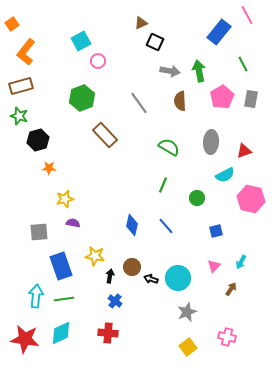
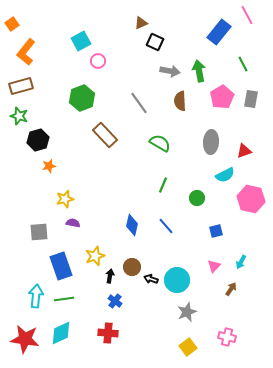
green semicircle at (169, 147): moved 9 px left, 4 px up
orange star at (49, 168): moved 2 px up; rotated 16 degrees counterclockwise
yellow star at (95, 256): rotated 30 degrees counterclockwise
cyan circle at (178, 278): moved 1 px left, 2 px down
